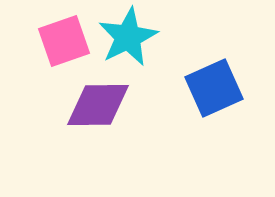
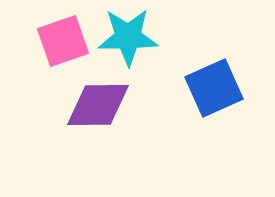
cyan star: rotated 26 degrees clockwise
pink square: moved 1 px left
